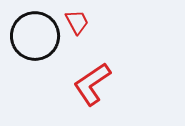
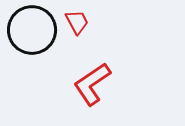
black circle: moved 3 px left, 6 px up
